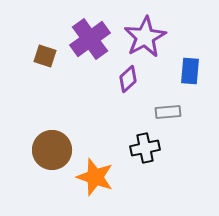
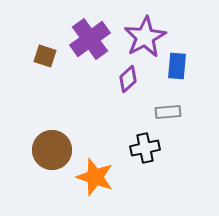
blue rectangle: moved 13 px left, 5 px up
